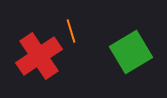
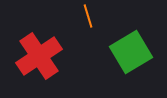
orange line: moved 17 px right, 15 px up
